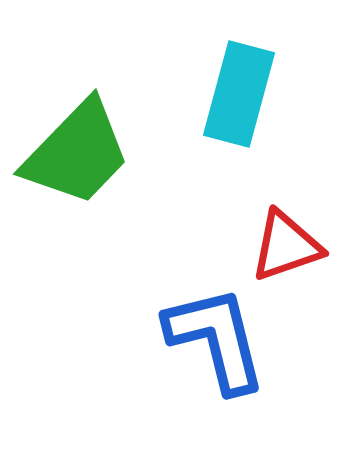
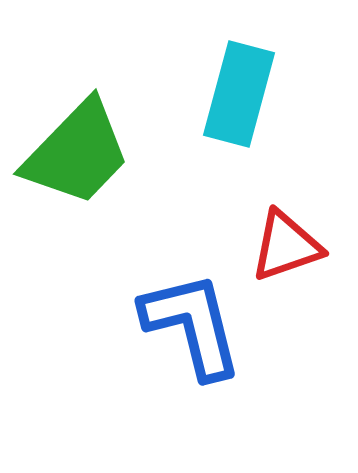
blue L-shape: moved 24 px left, 14 px up
